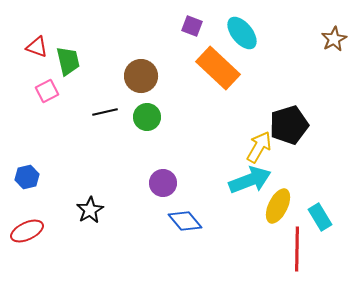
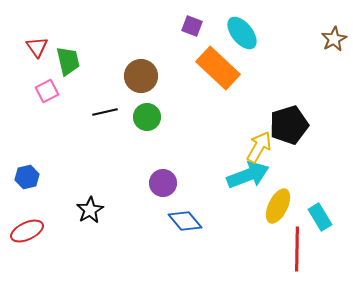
red triangle: rotated 35 degrees clockwise
cyan arrow: moved 2 px left, 5 px up
